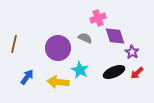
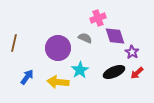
brown line: moved 1 px up
cyan star: rotated 12 degrees clockwise
